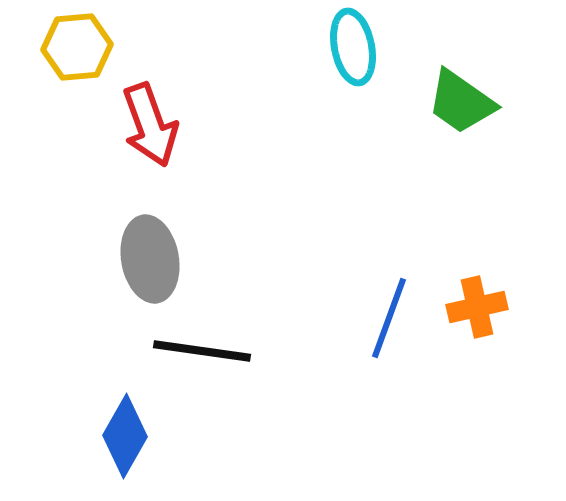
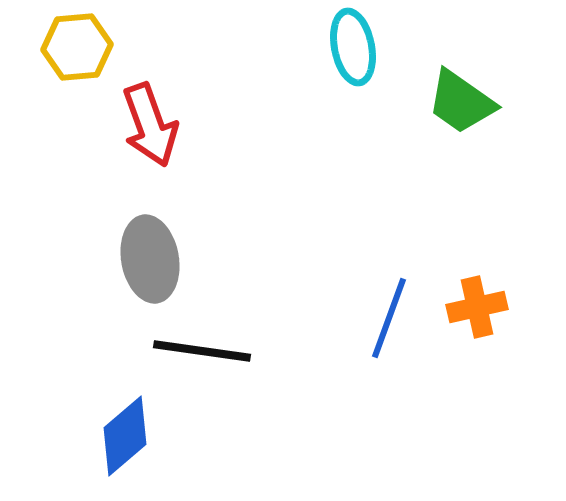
blue diamond: rotated 20 degrees clockwise
